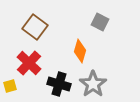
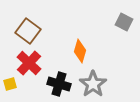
gray square: moved 24 px right
brown square: moved 7 px left, 4 px down
yellow square: moved 2 px up
